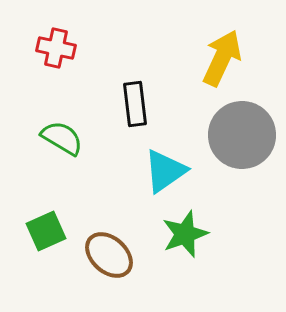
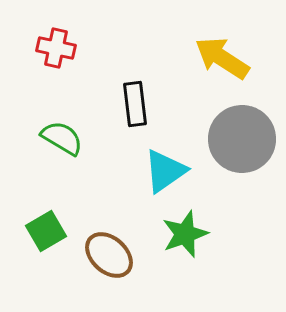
yellow arrow: rotated 82 degrees counterclockwise
gray circle: moved 4 px down
green square: rotated 6 degrees counterclockwise
